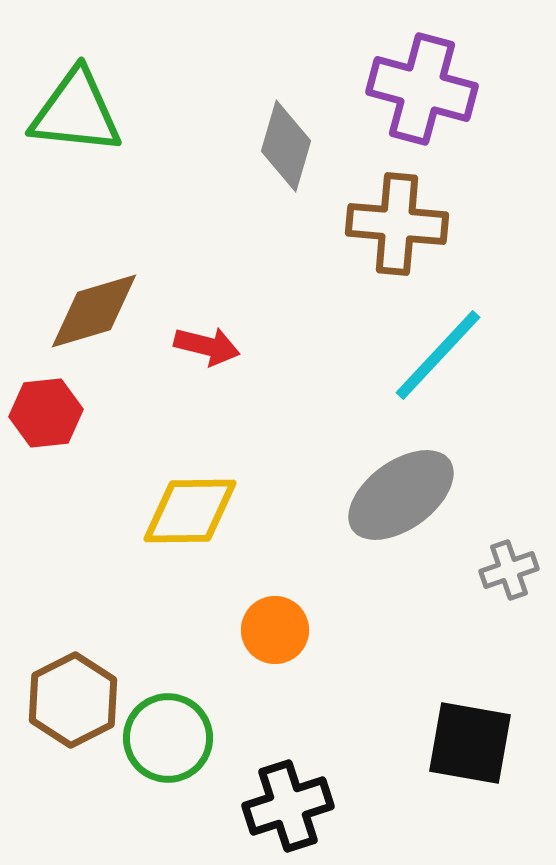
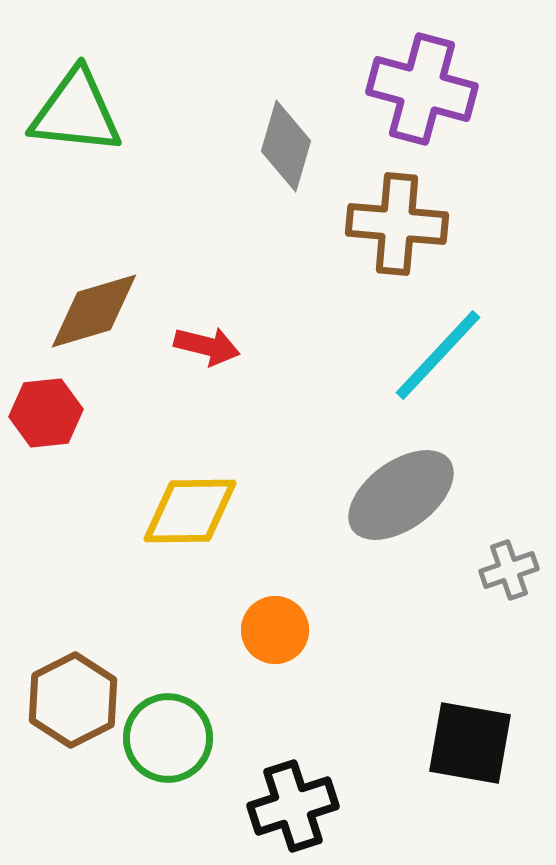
black cross: moved 5 px right
